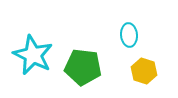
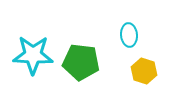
cyan star: rotated 24 degrees counterclockwise
green pentagon: moved 2 px left, 5 px up
